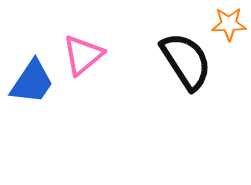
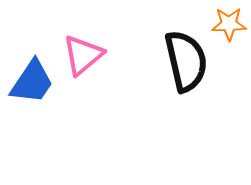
black semicircle: rotated 20 degrees clockwise
